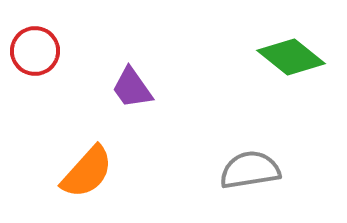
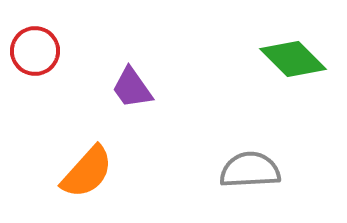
green diamond: moved 2 px right, 2 px down; rotated 6 degrees clockwise
gray semicircle: rotated 6 degrees clockwise
